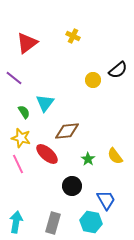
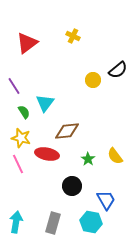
purple line: moved 8 px down; rotated 18 degrees clockwise
red ellipse: rotated 30 degrees counterclockwise
